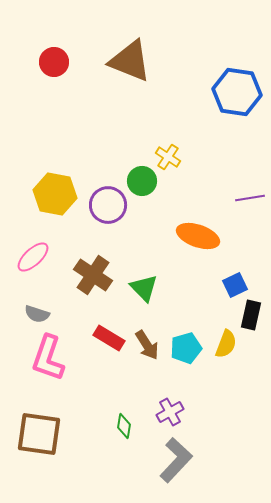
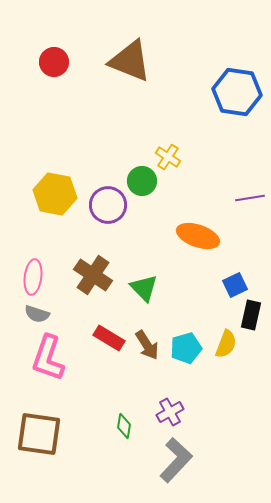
pink ellipse: moved 20 px down; rotated 40 degrees counterclockwise
